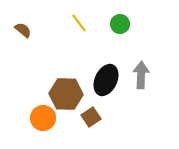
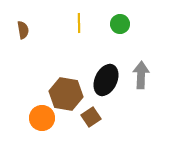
yellow line: rotated 36 degrees clockwise
brown semicircle: rotated 42 degrees clockwise
brown hexagon: rotated 8 degrees clockwise
orange circle: moved 1 px left
